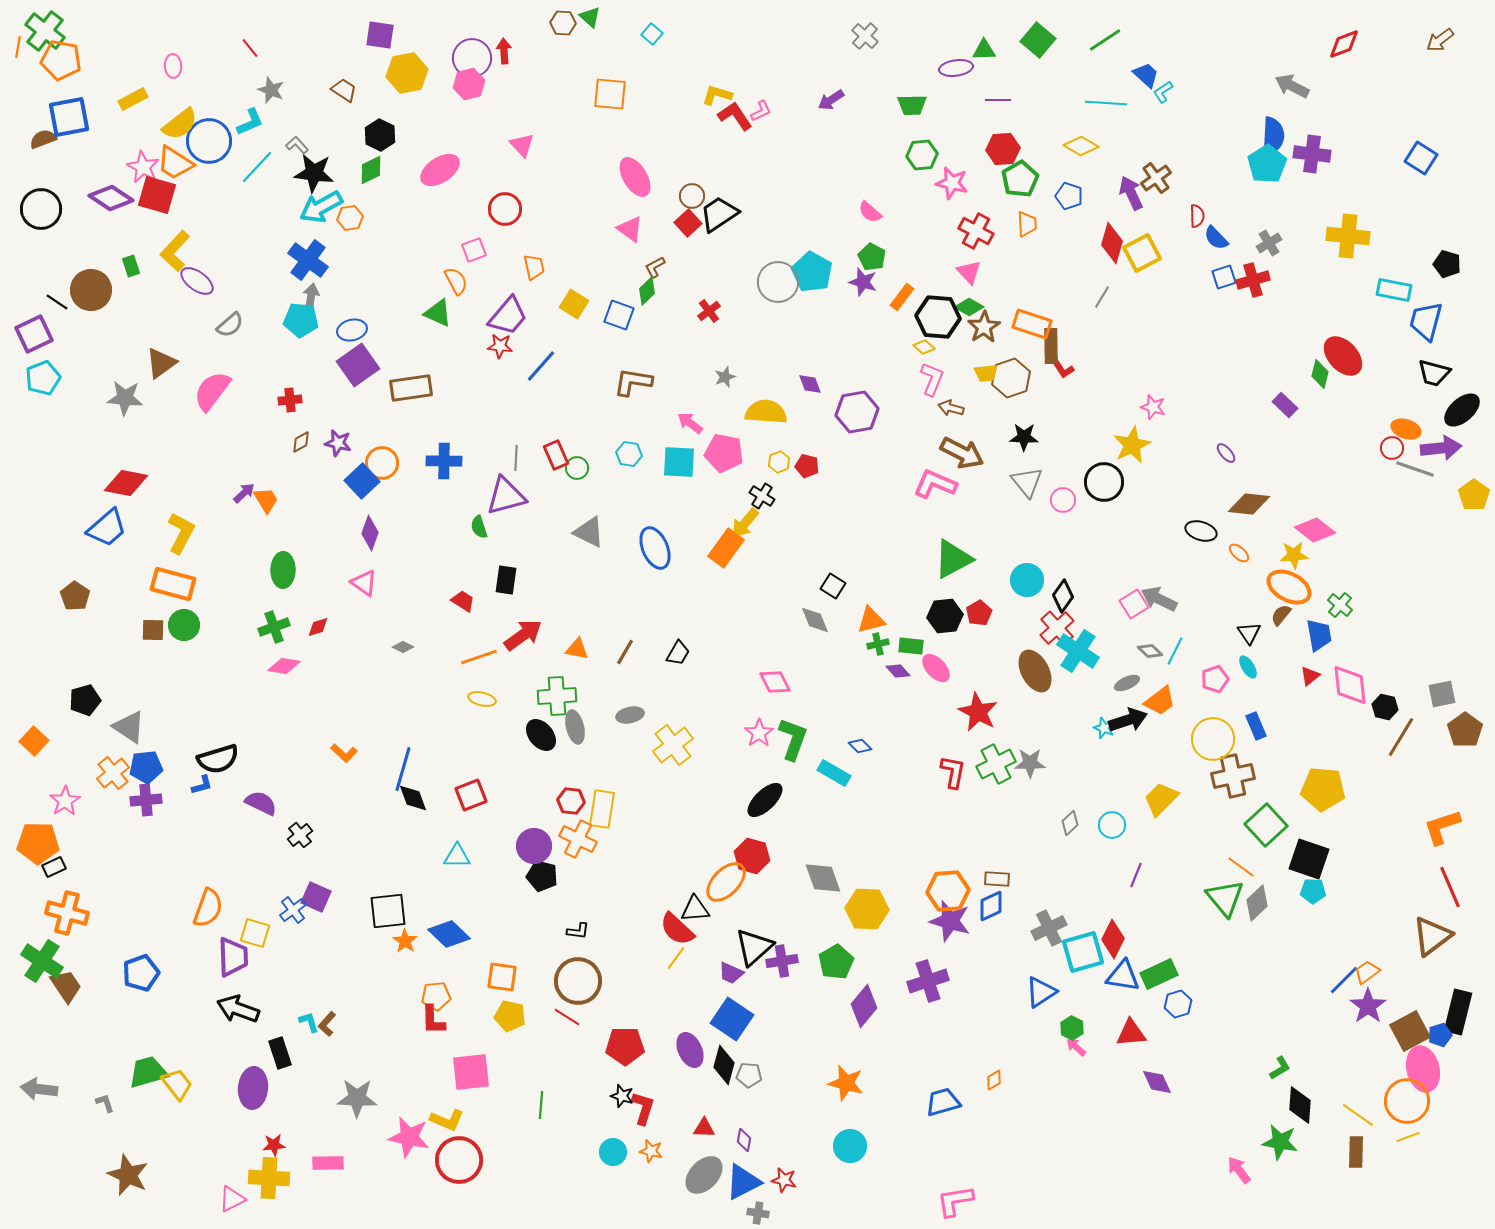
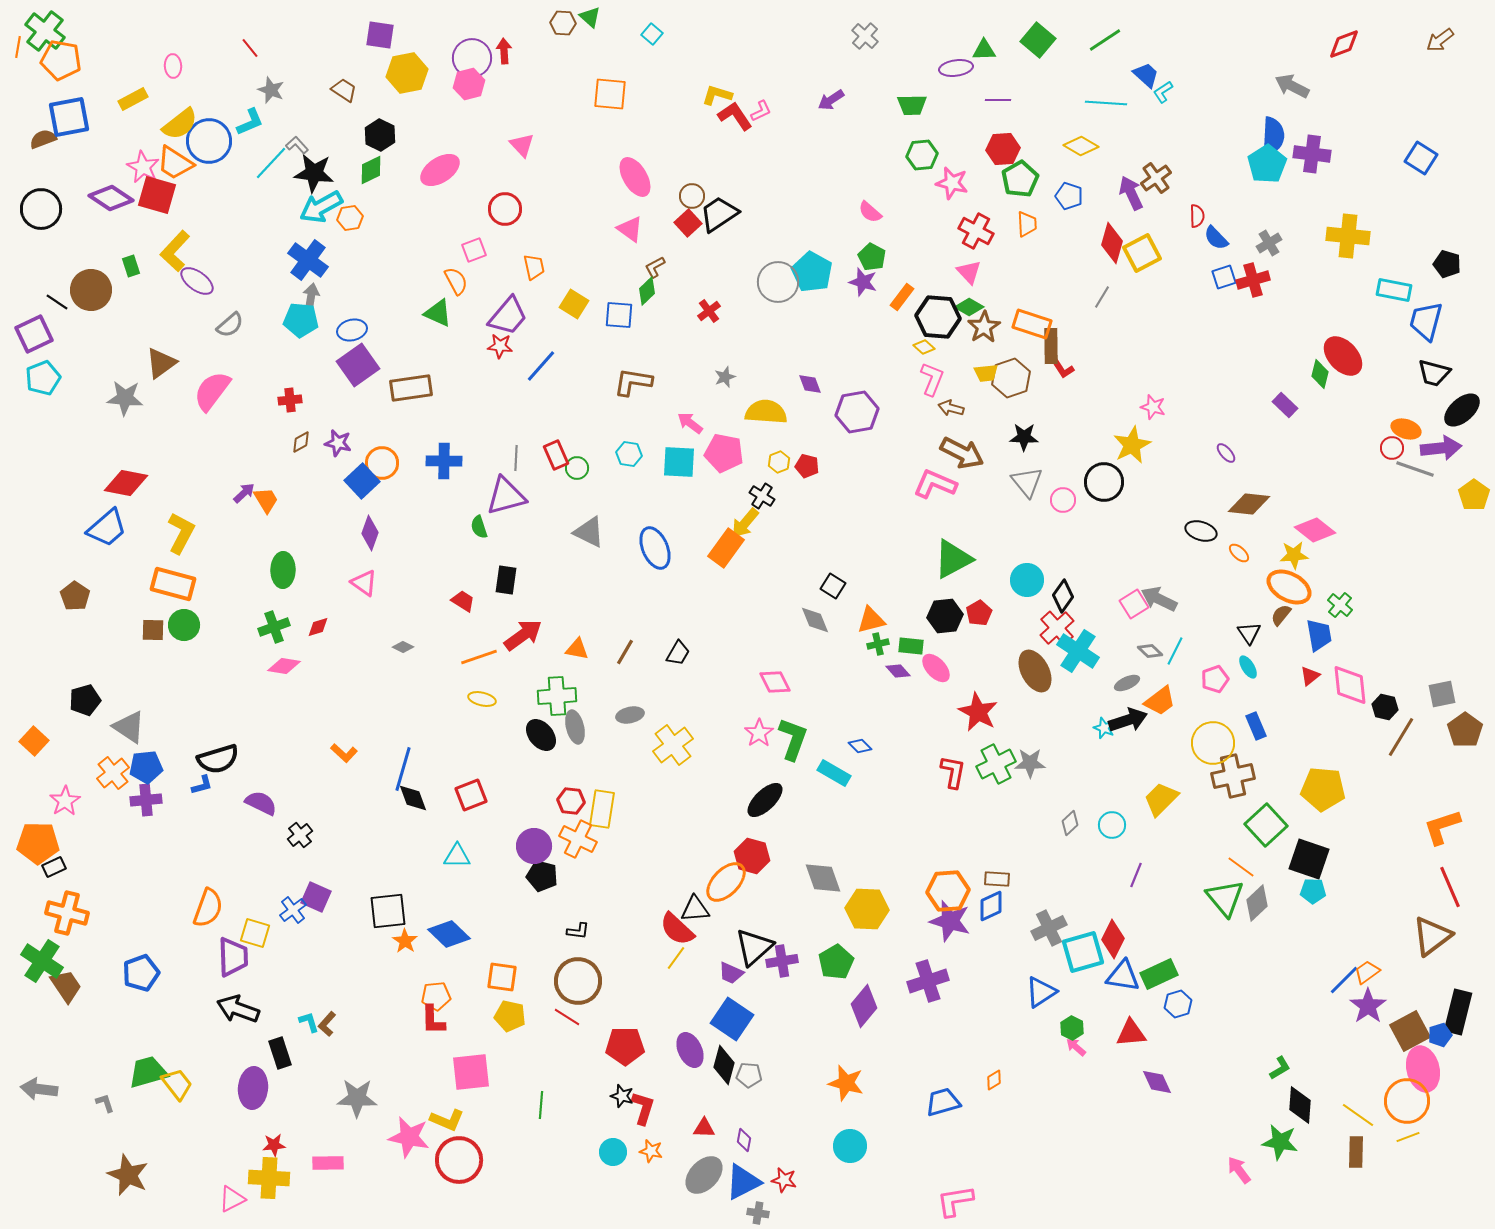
cyan line at (257, 167): moved 14 px right, 4 px up
blue square at (619, 315): rotated 16 degrees counterclockwise
yellow circle at (1213, 739): moved 4 px down
